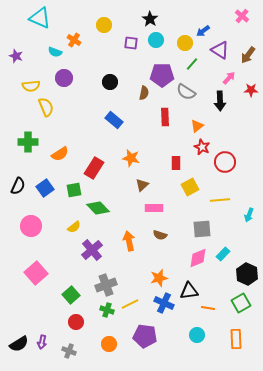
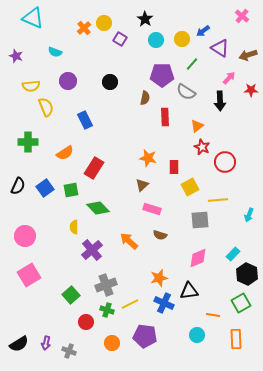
cyan triangle at (40, 18): moved 7 px left
black star at (150, 19): moved 5 px left
yellow circle at (104, 25): moved 2 px up
orange cross at (74, 40): moved 10 px right, 12 px up; rotated 16 degrees clockwise
purple square at (131, 43): moved 11 px left, 4 px up; rotated 24 degrees clockwise
yellow circle at (185, 43): moved 3 px left, 4 px up
purple triangle at (220, 50): moved 2 px up
brown arrow at (248, 55): rotated 36 degrees clockwise
purple circle at (64, 78): moved 4 px right, 3 px down
brown semicircle at (144, 93): moved 1 px right, 5 px down
blue rectangle at (114, 120): moved 29 px left; rotated 24 degrees clockwise
orange semicircle at (60, 154): moved 5 px right, 1 px up
orange star at (131, 158): moved 17 px right
red rectangle at (176, 163): moved 2 px left, 4 px down
green square at (74, 190): moved 3 px left
yellow line at (220, 200): moved 2 px left
pink rectangle at (154, 208): moved 2 px left, 1 px down; rotated 18 degrees clockwise
pink circle at (31, 226): moved 6 px left, 10 px down
yellow semicircle at (74, 227): rotated 128 degrees clockwise
gray square at (202, 229): moved 2 px left, 9 px up
orange arrow at (129, 241): rotated 36 degrees counterclockwise
cyan rectangle at (223, 254): moved 10 px right
pink square at (36, 273): moved 7 px left, 2 px down; rotated 10 degrees clockwise
orange line at (208, 308): moved 5 px right, 7 px down
red circle at (76, 322): moved 10 px right
purple arrow at (42, 342): moved 4 px right, 1 px down
orange circle at (109, 344): moved 3 px right, 1 px up
